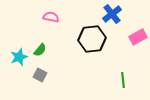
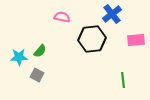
pink semicircle: moved 11 px right
pink rectangle: moved 2 px left, 3 px down; rotated 24 degrees clockwise
green semicircle: moved 1 px down
cyan star: rotated 18 degrees clockwise
gray square: moved 3 px left
